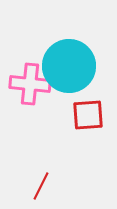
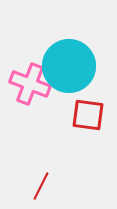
pink cross: rotated 15 degrees clockwise
red square: rotated 12 degrees clockwise
